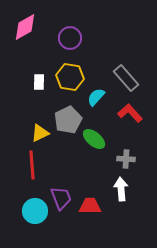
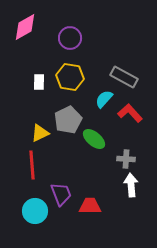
gray rectangle: moved 2 px left, 1 px up; rotated 20 degrees counterclockwise
cyan semicircle: moved 8 px right, 2 px down
white arrow: moved 10 px right, 4 px up
purple trapezoid: moved 4 px up
